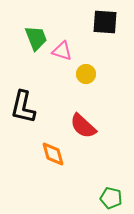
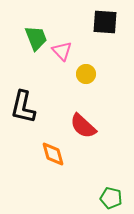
pink triangle: rotated 30 degrees clockwise
